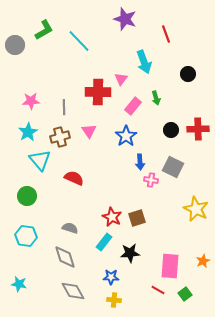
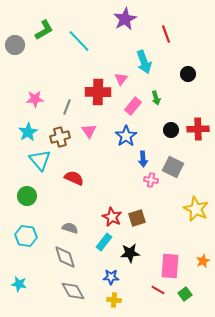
purple star at (125, 19): rotated 25 degrees clockwise
pink star at (31, 101): moved 4 px right, 2 px up
gray line at (64, 107): moved 3 px right; rotated 21 degrees clockwise
blue arrow at (140, 162): moved 3 px right, 3 px up
